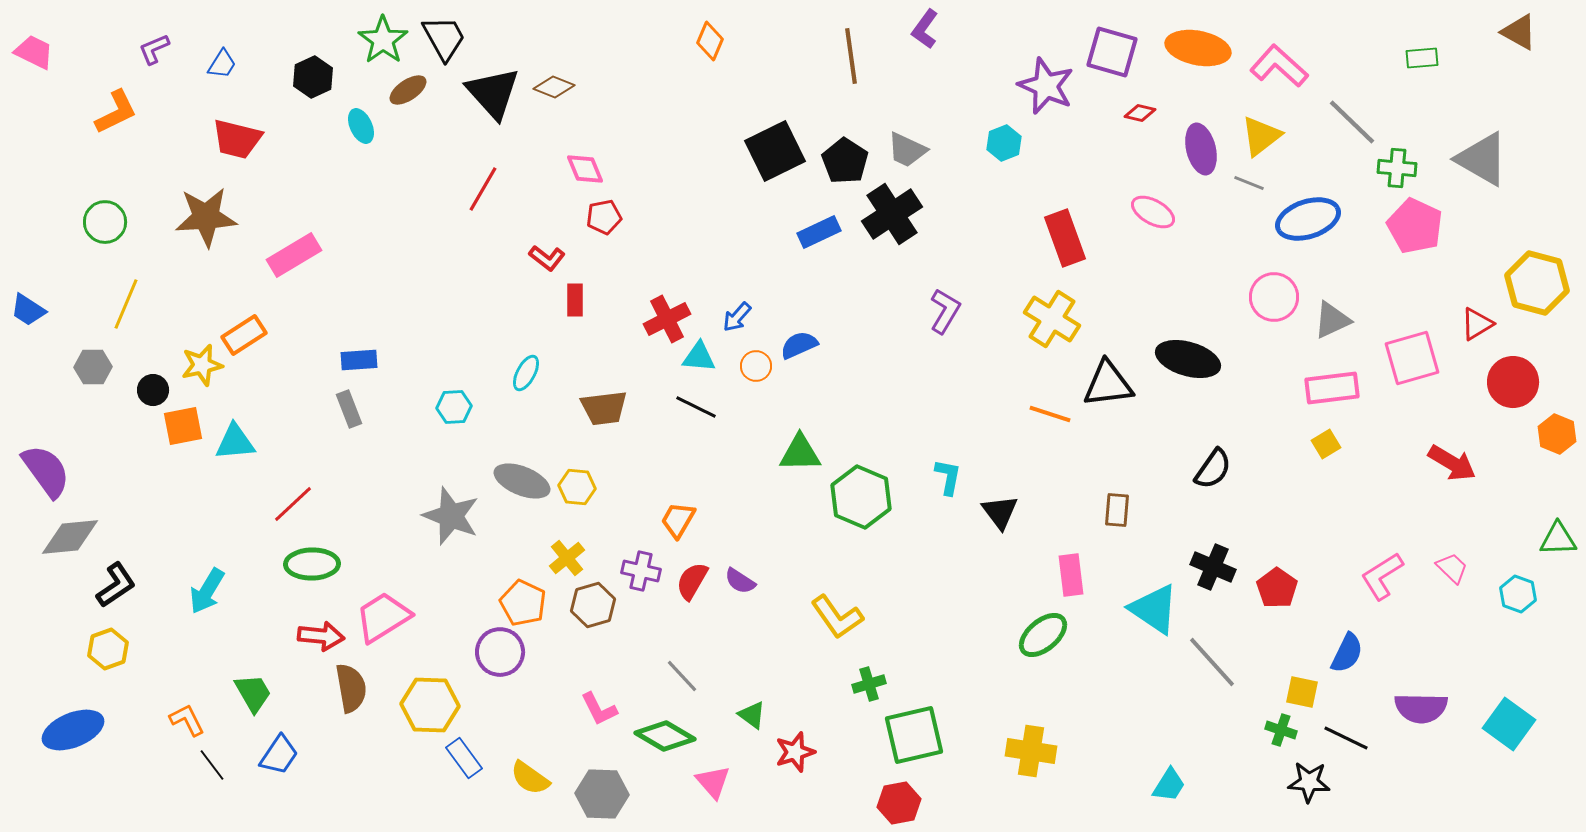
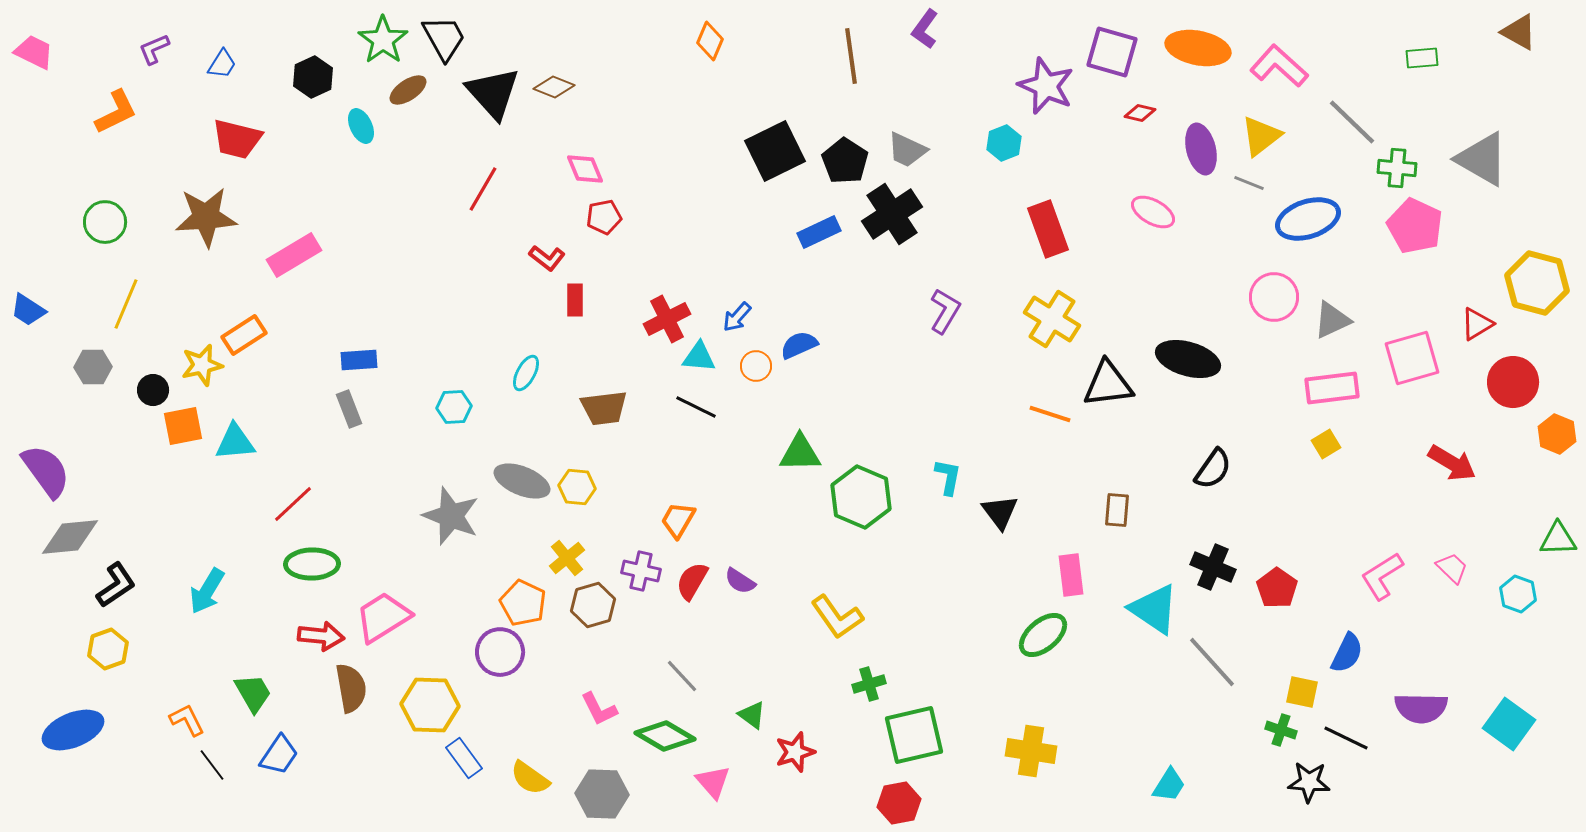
red rectangle at (1065, 238): moved 17 px left, 9 px up
